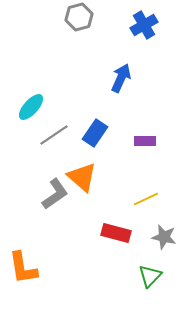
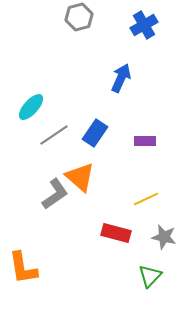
orange triangle: moved 2 px left
